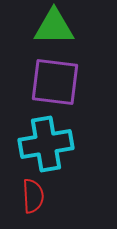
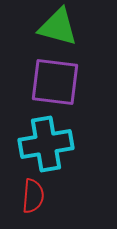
green triangle: moved 4 px right; rotated 15 degrees clockwise
red semicircle: rotated 8 degrees clockwise
